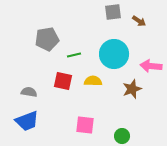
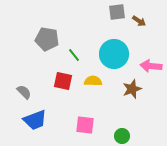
gray square: moved 4 px right
gray pentagon: rotated 20 degrees clockwise
green line: rotated 64 degrees clockwise
gray semicircle: moved 5 px left; rotated 35 degrees clockwise
blue trapezoid: moved 8 px right, 1 px up
